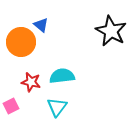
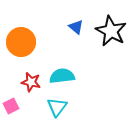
blue triangle: moved 35 px right, 2 px down
